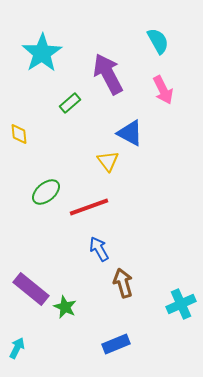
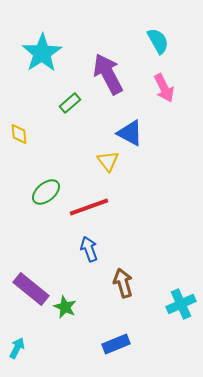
pink arrow: moved 1 px right, 2 px up
blue arrow: moved 10 px left; rotated 10 degrees clockwise
